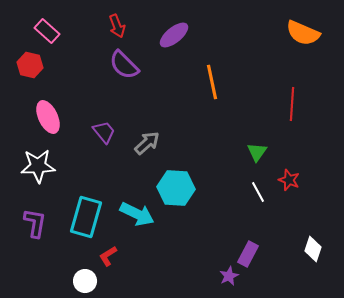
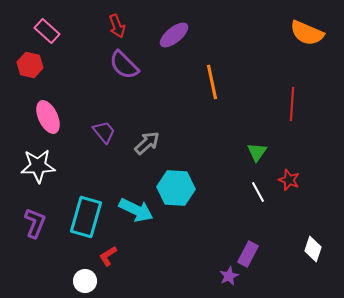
orange semicircle: moved 4 px right
cyan arrow: moved 1 px left, 4 px up
purple L-shape: rotated 12 degrees clockwise
